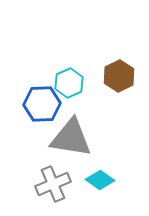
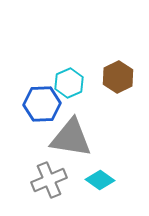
brown hexagon: moved 1 px left, 1 px down
gray cross: moved 4 px left, 4 px up
